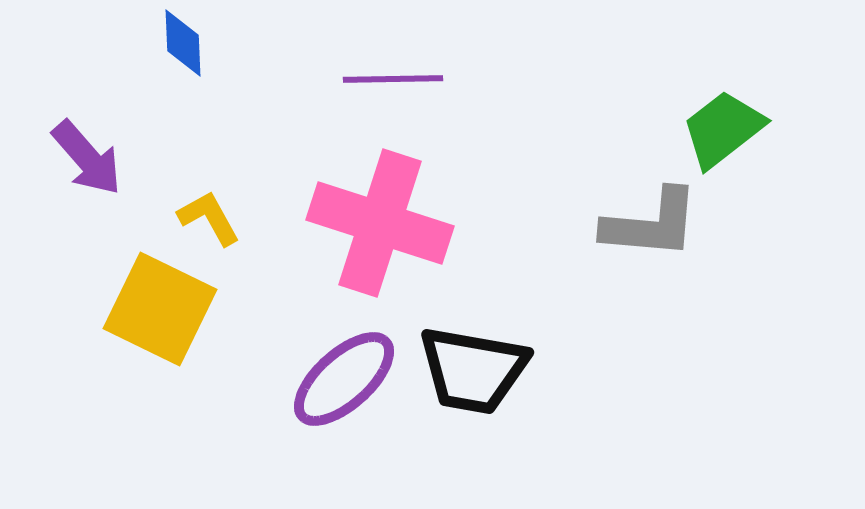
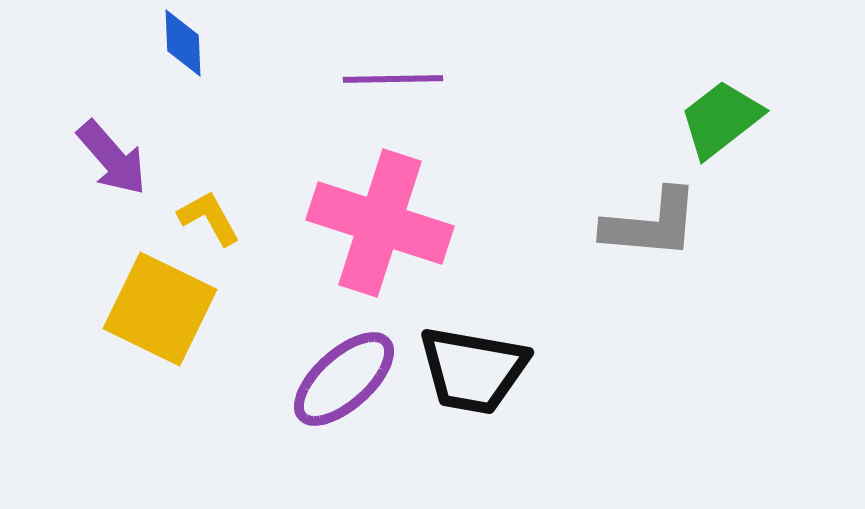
green trapezoid: moved 2 px left, 10 px up
purple arrow: moved 25 px right
